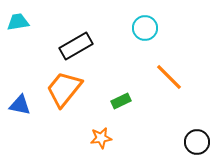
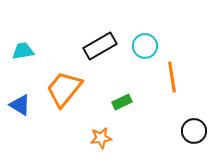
cyan trapezoid: moved 5 px right, 29 px down
cyan circle: moved 18 px down
black rectangle: moved 24 px right
orange line: moved 3 px right; rotated 36 degrees clockwise
green rectangle: moved 1 px right, 1 px down
blue triangle: rotated 20 degrees clockwise
black circle: moved 3 px left, 11 px up
